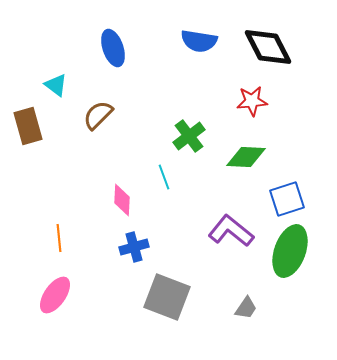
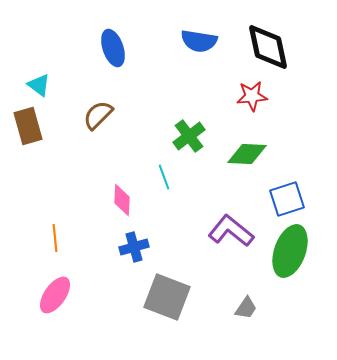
black diamond: rotated 15 degrees clockwise
cyan triangle: moved 17 px left
red star: moved 5 px up
green diamond: moved 1 px right, 3 px up
orange line: moved 4 px left
